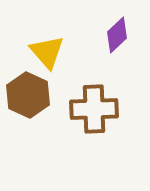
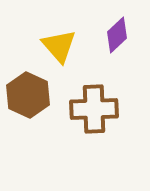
yellow triangle: moved 12 px right, 6 px up
